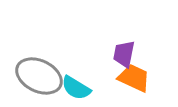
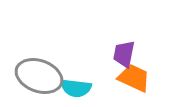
gray ellipse: rotated 6 degrees counterclockwise
cyan semicircle: rotated 24 degrees counterclockwise
